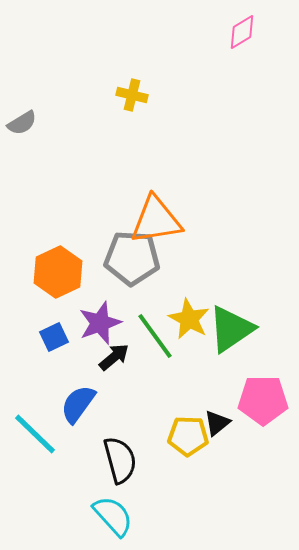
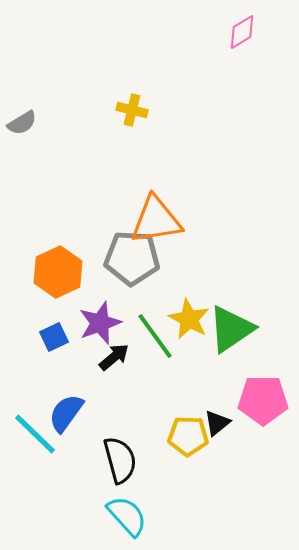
yellow cross: moved 15 px down
blue semicircle: moved 12 px left, 9 px down
cyan semicircle: moved 14 px right
